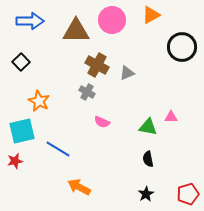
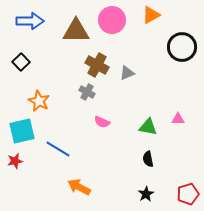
pink triangle: moved 7 px right, 2 px down
